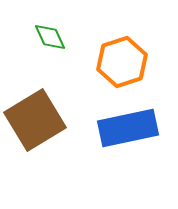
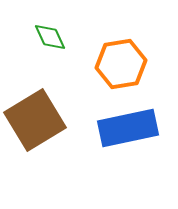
orange hexagon: moved 1 px left, 2 px down; rotated 9 degrees clockwise
